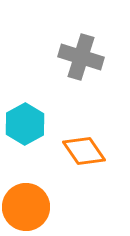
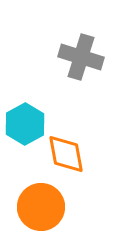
orange diamond: moved 18 px left, 3 px down; rotated 24 degrees clockwise
orange circle: moved 15 px right
